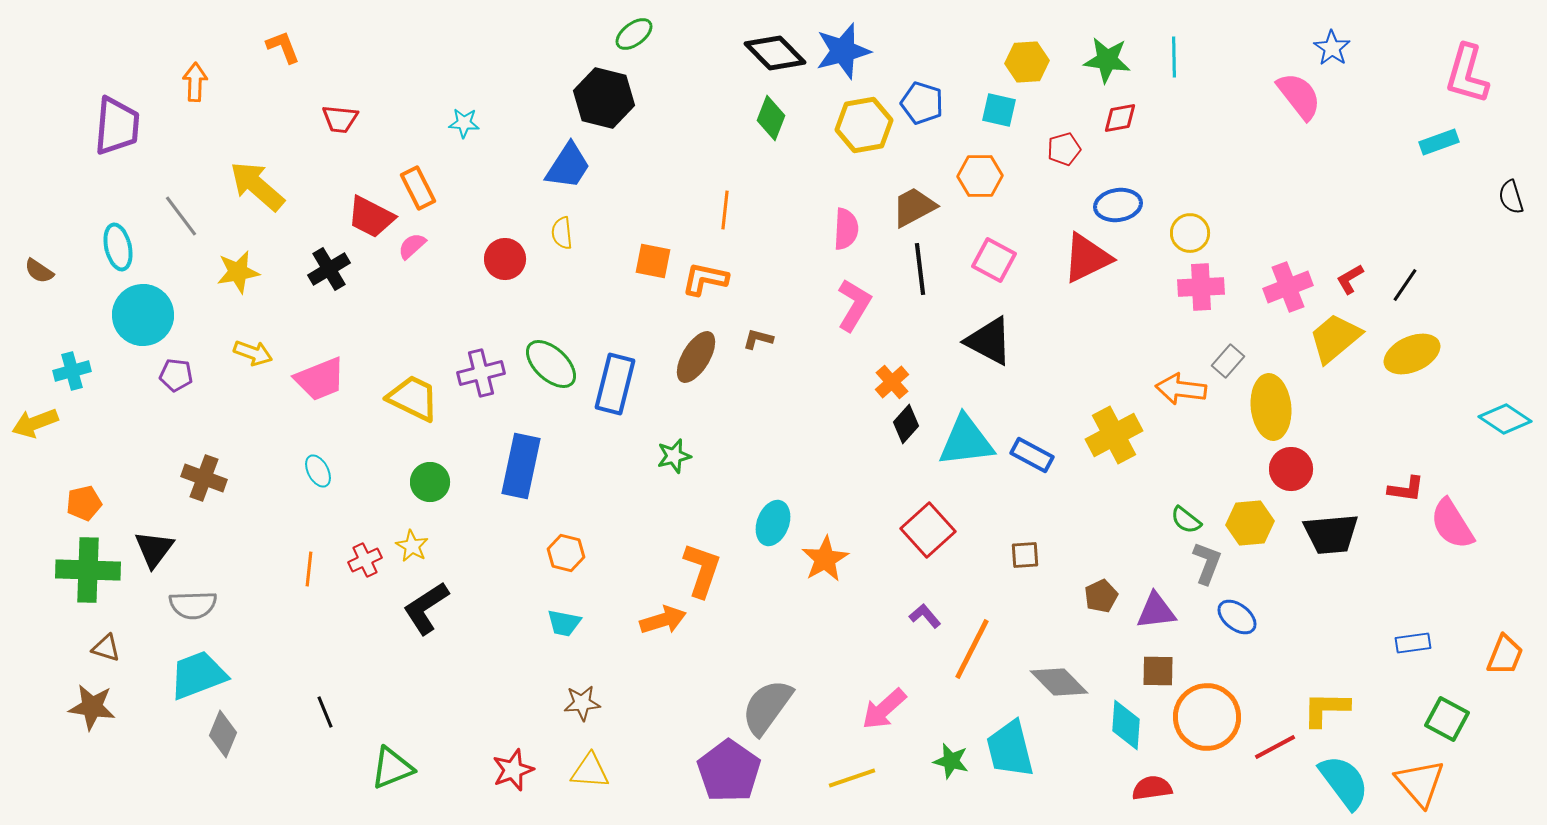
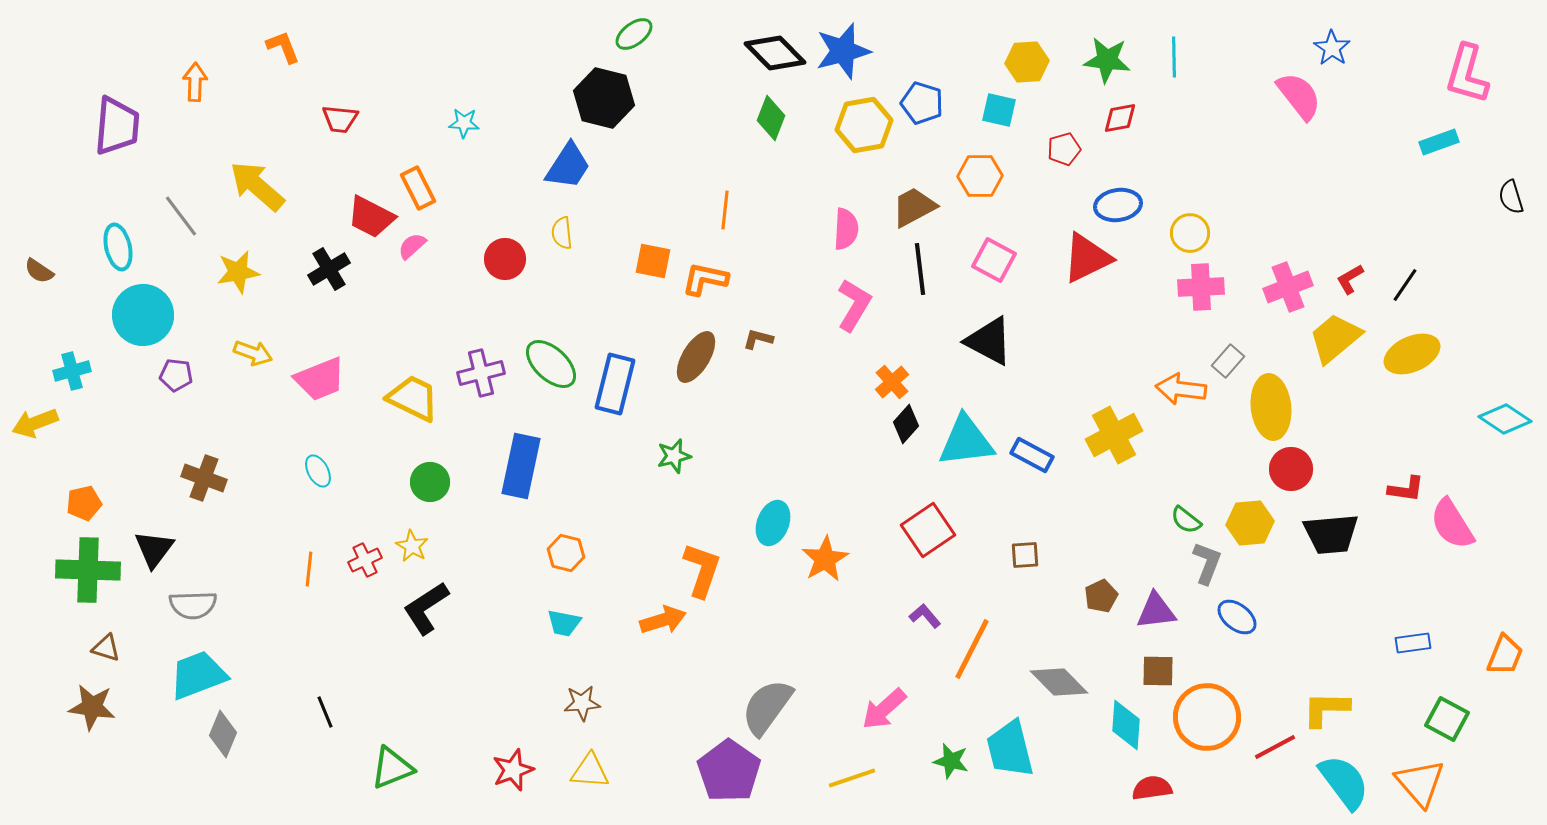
red square at (928, 530): rotated 8 degrees clockwise
